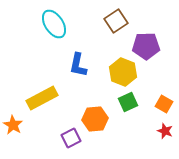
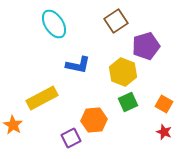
purple pentagon: rotated 16 degrees counterclockwise
blue L-shape: rotated 90 degrees counterclockwise
orange hexagon: moved 1 px left, 1 px down
red star: moved 1 px left, 1 px down
